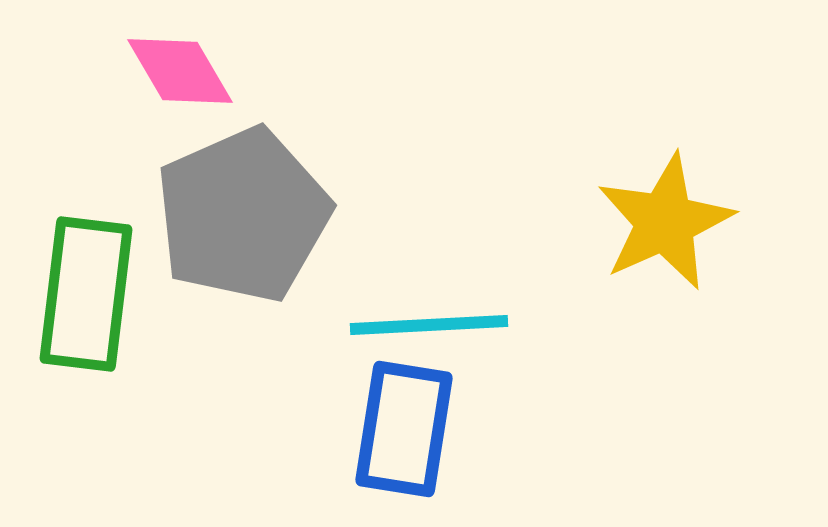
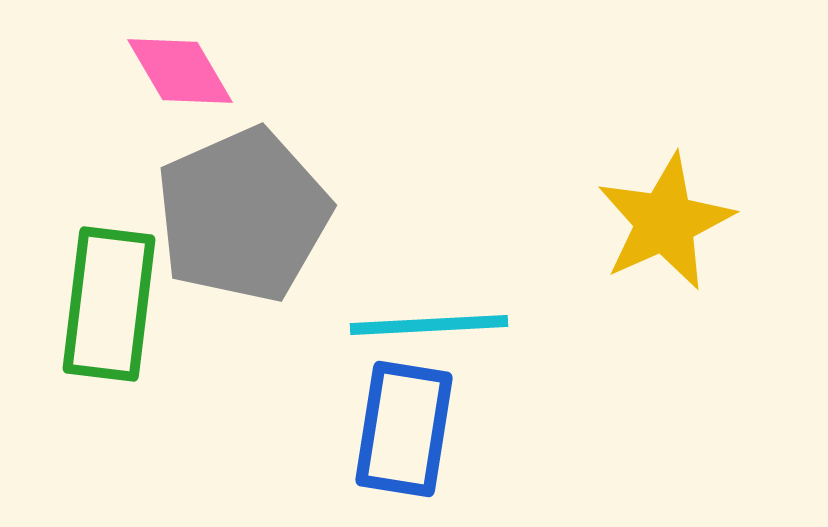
green rectangle: moved 23 px right, 10 px down
